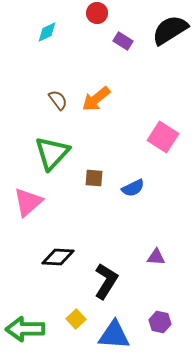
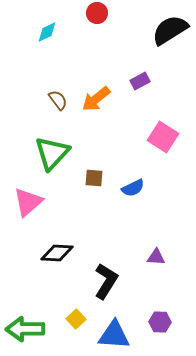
purple rectangle: moved 17 px right, 40 px down; rotated 60 degrees counterclockwise
black diamond: moved 1 px left, 4 px up
purple hexagon: rotated 10 degrees counterclockwise
